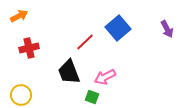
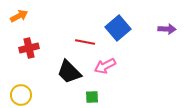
purple arrow: rotated 60 degrees counterclockwise
red line: rotated 54 degrees clockwise
black trapezoid: rotated 24 degrees counterclockwise
pink arrow: moved 11 px up
green square: rotated 24 degrees counterclockwise
